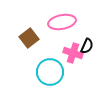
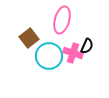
pink ellipse: moved 2 px up; rotated 64 degrees counterclockwise
cyan circle: moved 1 px left, 16 px up
